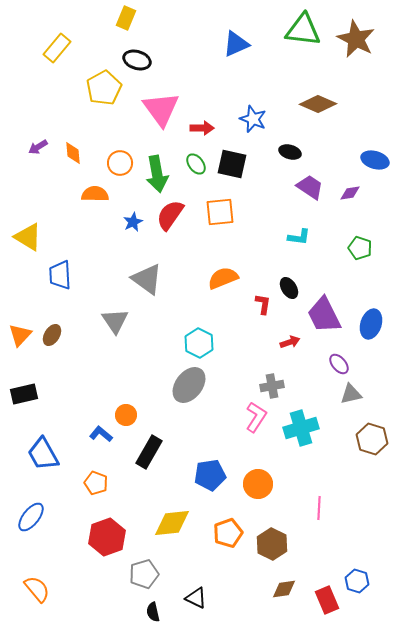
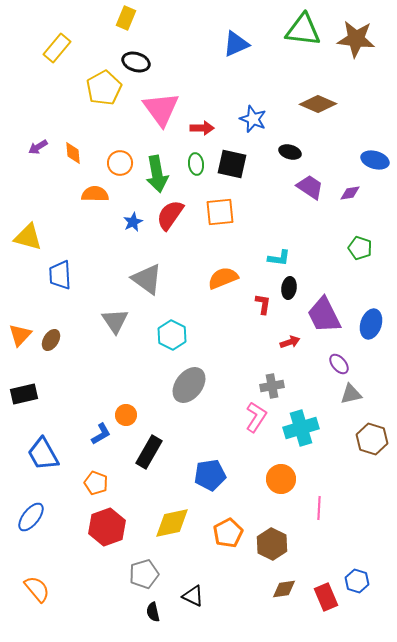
brown star at (356, 39): rotated 21 degrees counterclockwise
black ellipse at (137, 60): moved 1 px left, 2 px down
green ellipse at (196, 164): rotated 30 degrees clockwise
yellow triangle at (28, 237): rotated 16 degrees counterclockwise
cyan L-shape at (299, 237): moved 20 px left, 21 px down
black ellipse at (289, 288): rotated 40 degrees clockwise
brown ellipse at (52, 335): moved 1 px left, 5 px down
cyan hexagon at (199, 343): moved 27 px left, 8 px up
blue L-shape at (101, 434): rotated 110 degrees clockwise
orange circle at (258, 484): moved 23 px right, 5 px up
yellow diamond at (172, 523): rotated 6 degrees counterclockwise
orange pentagon at (228, 533): rotated 8 degrees counterclockwise
red hexagon at (107, 537): moved 10 px up
black triangle at (196, 598): moved 3 px left, 2 px up
red rectangle at (327, 600): moved 1 px left, 3 px up
